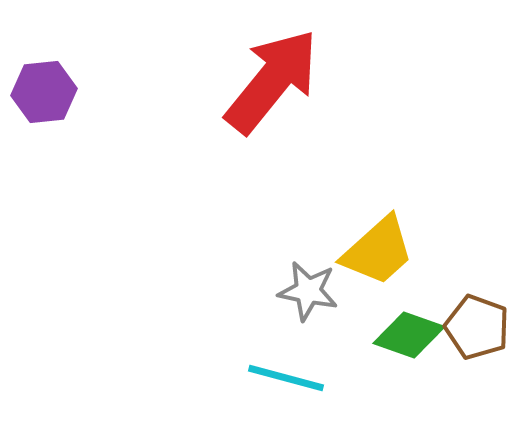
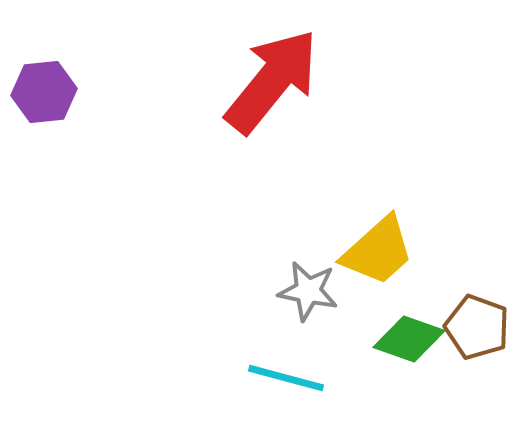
green diamond: moved 4 px down
